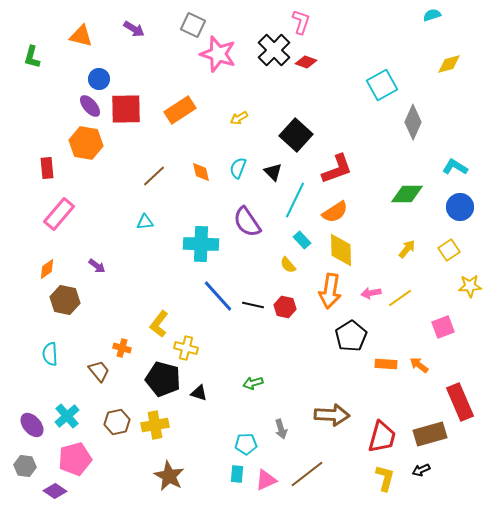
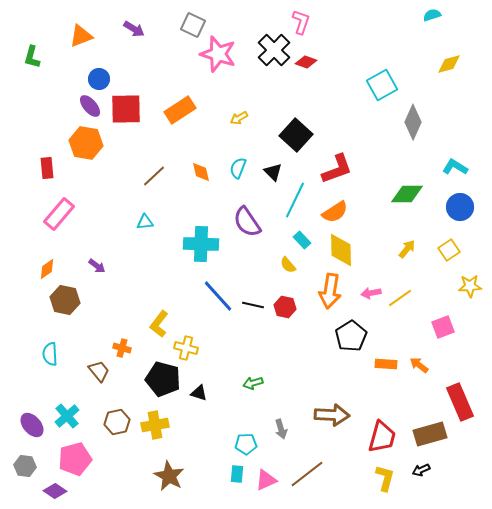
orange triangle at (81, 36): rotated 35 degrees counterclockwise
